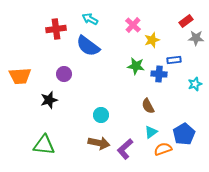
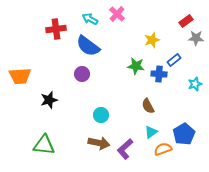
pink cross: moved 16 px left, 11 px up
blue rectangle: rotated 32 degrees counterclockwise
purple circle: moved 18 px right
